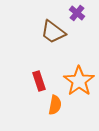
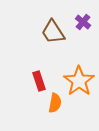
purple cross: moved 6 px right, 9 px down
brown trapezoid: rotated 20 degrees clockwise
orange semicircle: moved 2 px up
